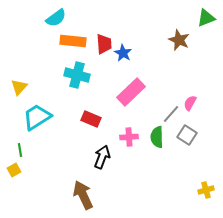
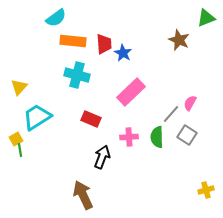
yellow square: moved 2 px right, 31 px up
